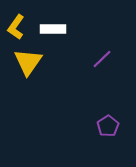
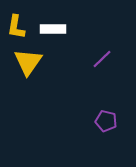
yellow L-shape: rotated 25 degrees counterclockwise
purple pentagon: moved 2 px left, 5 px up; rotated 25 degrees counterclockwise
